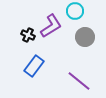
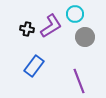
cyan circle: moved 3 px down
black cross: moved 1 px left, 6 px up; rotated 16 degrees counterclockwise
purple line: rotated 30 degrees clockwise
